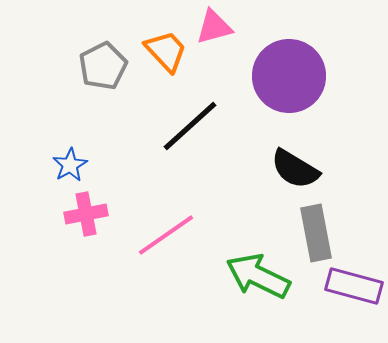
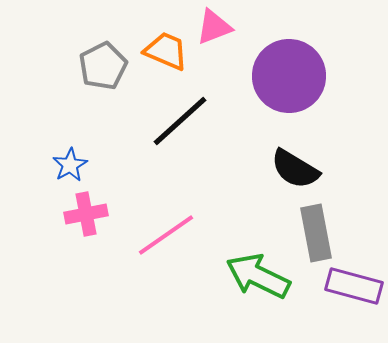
pink triangle: rotated 6 degrees counterclockwise
orange trapezoid: rotated 24 degrees counterclockwise
black line: moved 10 px left, 5 px up
